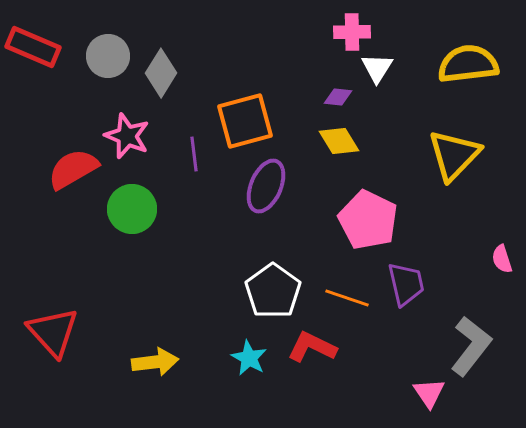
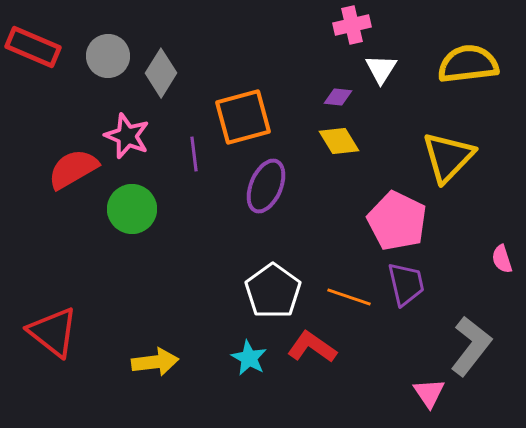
pink cross: moved 7 px up; rotated 12 degrees counterclockwise
white triangle: moved 4 px right, 1 px down
orange square: moved 2 px left, 4 px up
yellow triangle: moved 6 px left, 2 px down
pink pentagon: moved 29 px right, 1 px down
orange line: moved 2 px right, 1 px up
red triangle: rotated 10 degrees counterclockwise
red L-shape: rotated 9 degrees clockwise
